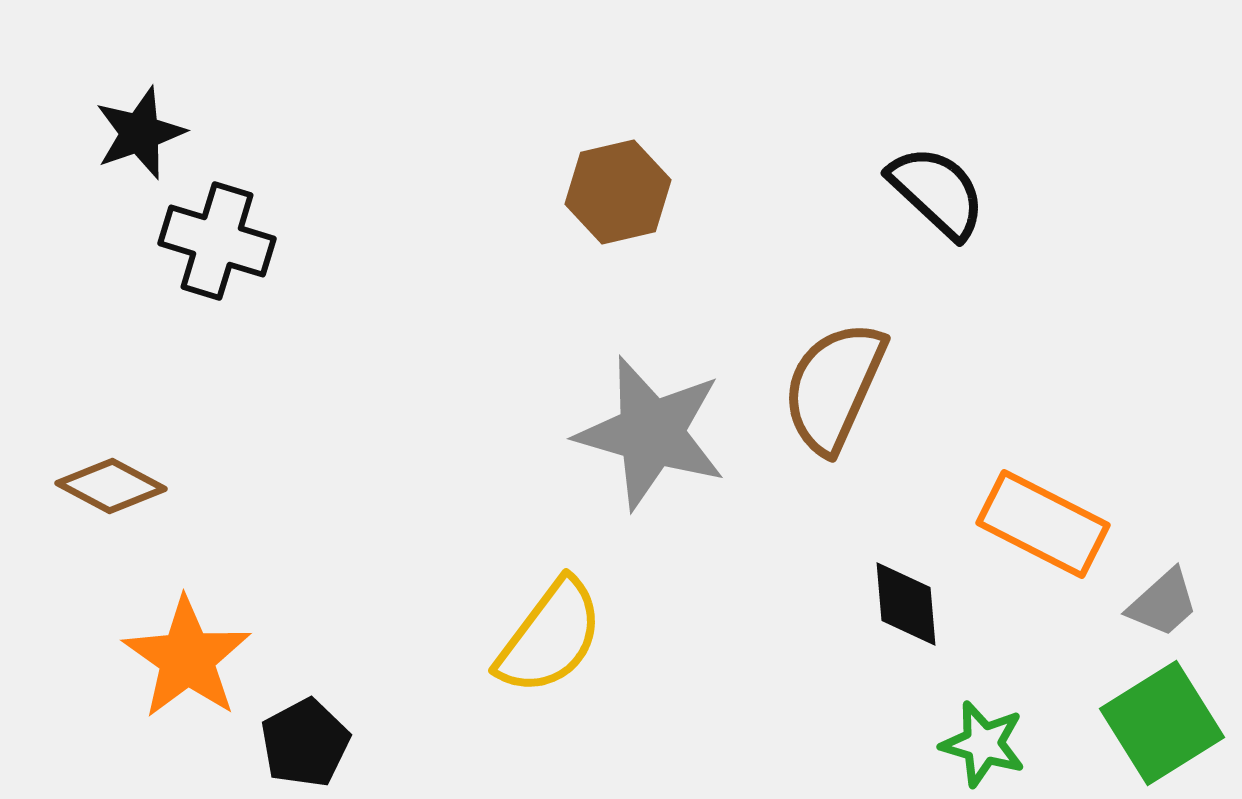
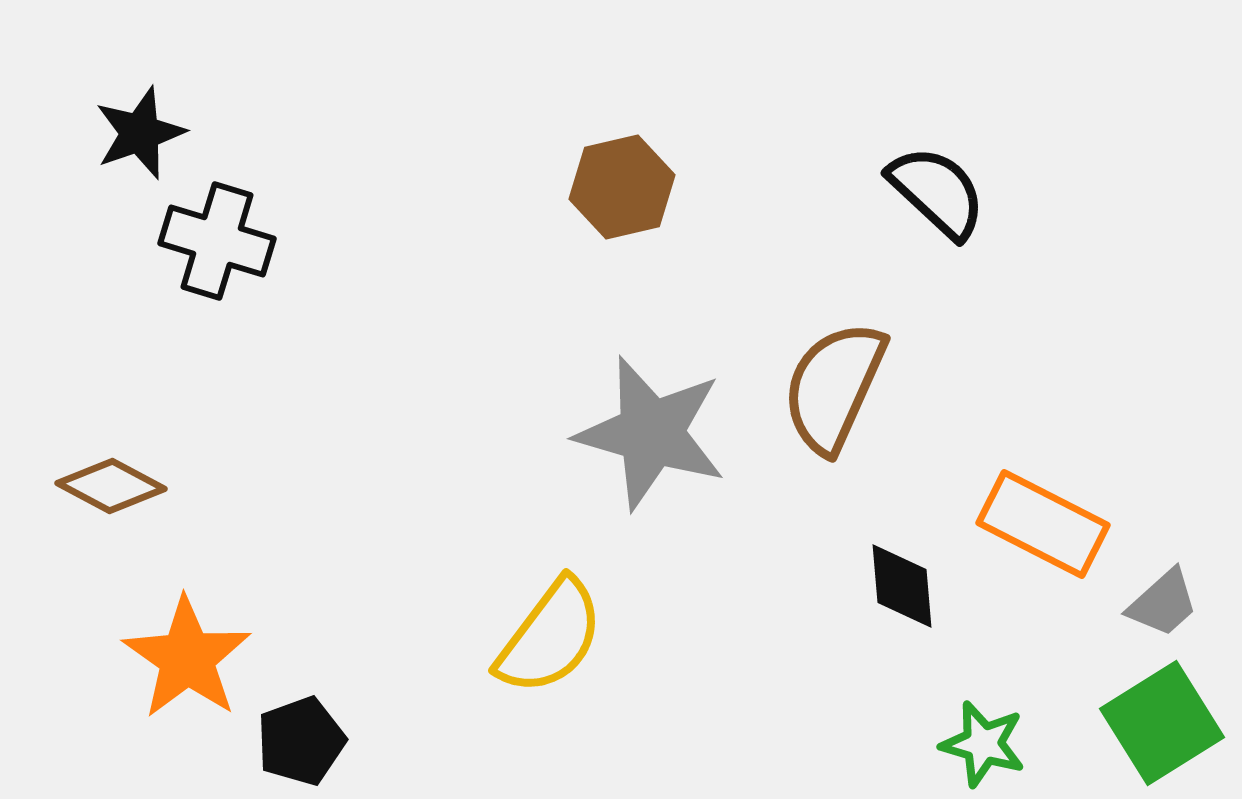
brown hexagon: moved 4 px right, 5 px up
black diamond: moved 4 px left, 18 px up
black pentagon: moved 4 px left, 2 px up; rotated 8 degrees clockwise
